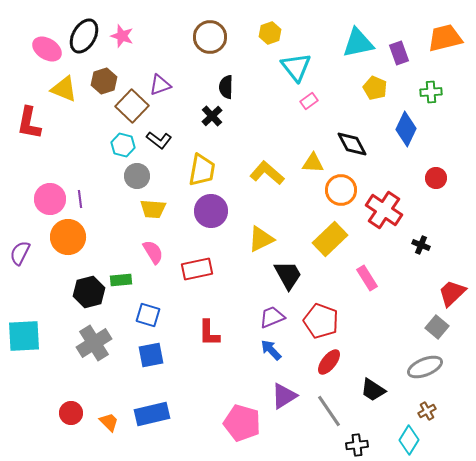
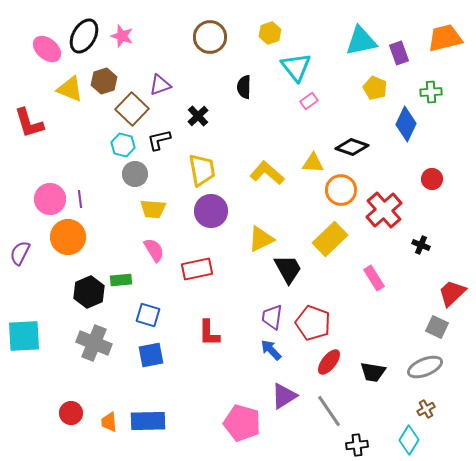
cyan triangle at (358, 43): moved 3 px right, 2 px up
pink ellipse at (47, 49): rotated 8 degrees clockwise
black semicircle at (226, 87): moved 18 px right
yellow triangle at (64, 89): moved 6 px right
brown square at (132, 106): moved 3 px down
black cross at (212, 116): moved 14 px left
red L-shape at (29, 123): rotated 28 degrees counterclockwise
blue diamond at (406, 129): moved 5 px up
black L-shape at (159, 140): rotated 130 degrees clockwise
black diamond at (352, 144): moved 3 px down; rotated 44 degrees counterclockwise
yellow trapezoid at (202, 170): rotated 20 degrees counterclockwise
gray circle at (137, 176): moved 2 px left, 2 px up
red circle at (436, 178): moved 4 px left, 1 px down
red cross at (384, 210): rotated 15 degrees clockwise
pink semicircle at (153, 252): moved 1 px right, 2 px up
black trapezoid at (288, 275): moved 6 px up
pink rectangle at (367, 278): moved 7 px right
black hexagon at (89, 292): rotated 8 degrees counterclockwise
purple trapezoid at (272, 317): rotated 60 degrees counterclockwise
red pentagon at (321, 321): moved 8 px left, 2 px down
gray square at (437, 327): rotated 15 degrees counterclockwise
gray cross at (94, 343): rotated 36 degrees counterclockwise
black trapezoid at (373, 390): moved 18 px up; rotated 24 degrees counterclockwise
brown cross at (427, 411): moved 1 px left, 2 px up
blue rectangle at (152, 414): moved 4 px left, 7 px down; rotated 12 degrees clockwise
orange trapezoid at (109, 422): rotated 140 degrees counterclockwise
